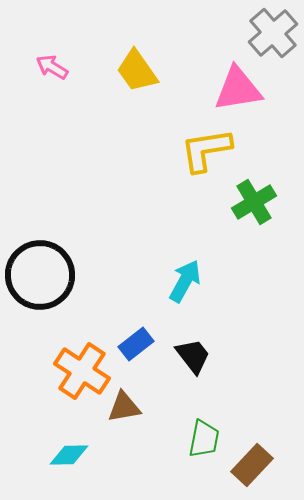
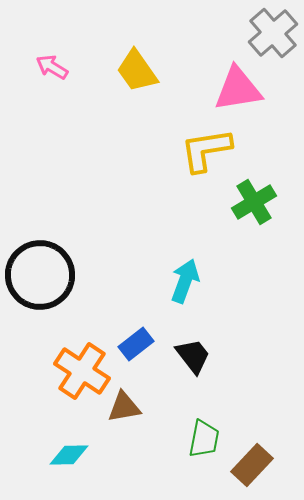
cyan arrow: rotated 9 degrees counterclockwise
